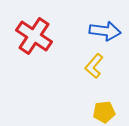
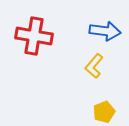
red cross: rotated 24 degrees counterclockwise
yellow pentagon: rotated 15 degrees counterclockwise
